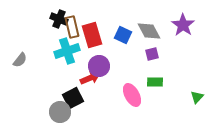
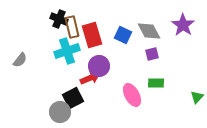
green rectangle: moved 1 px right, 1 px down
